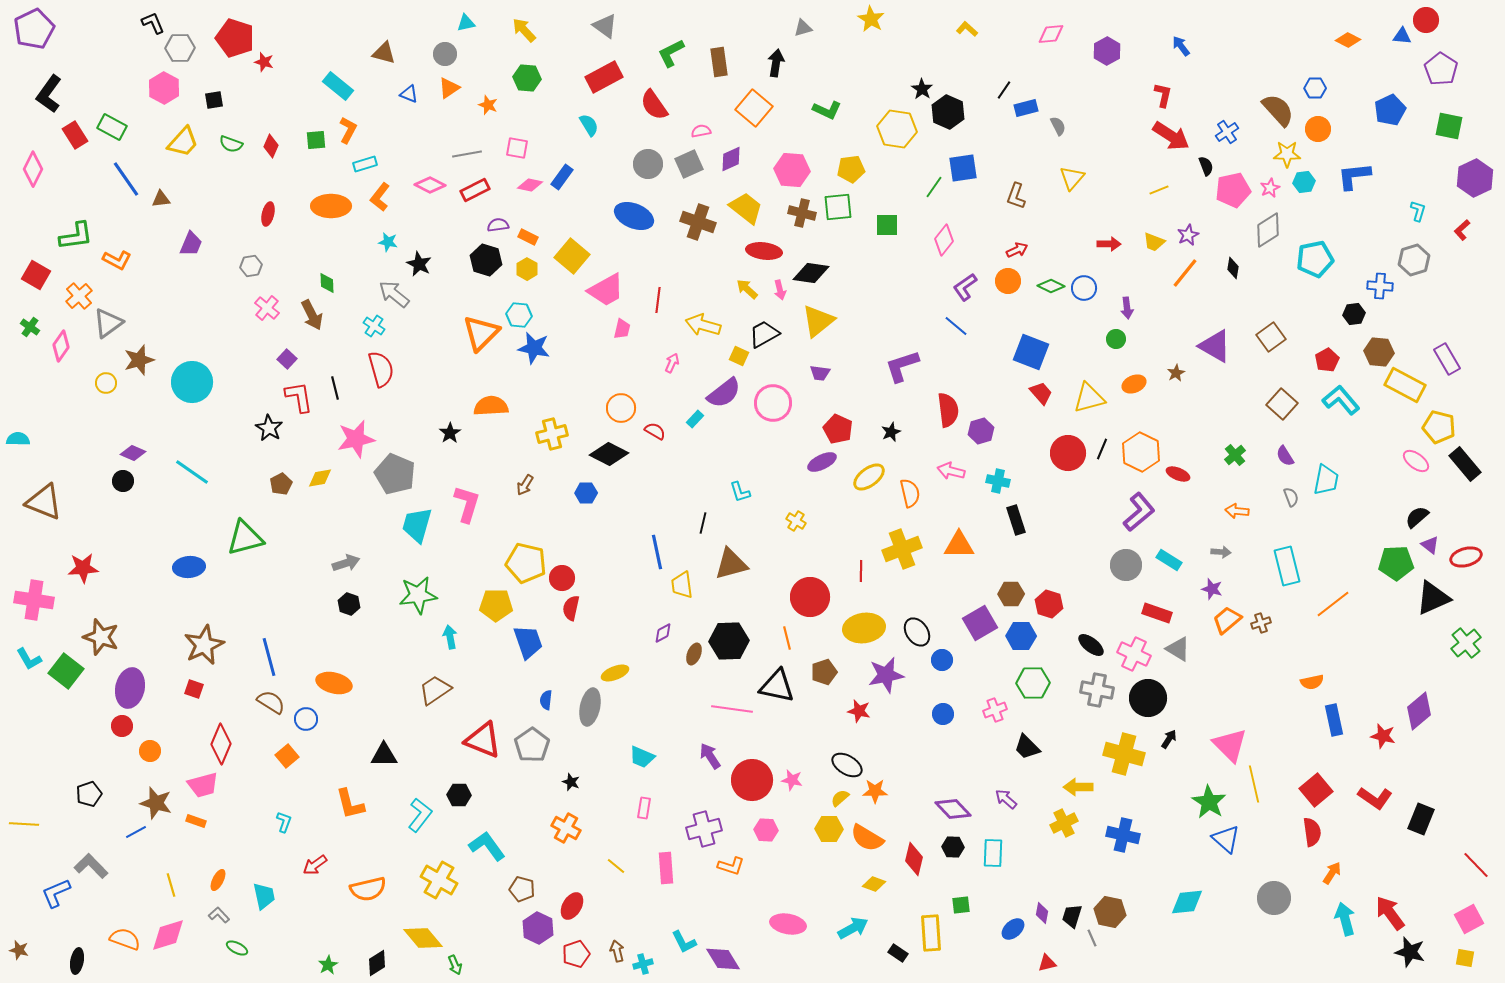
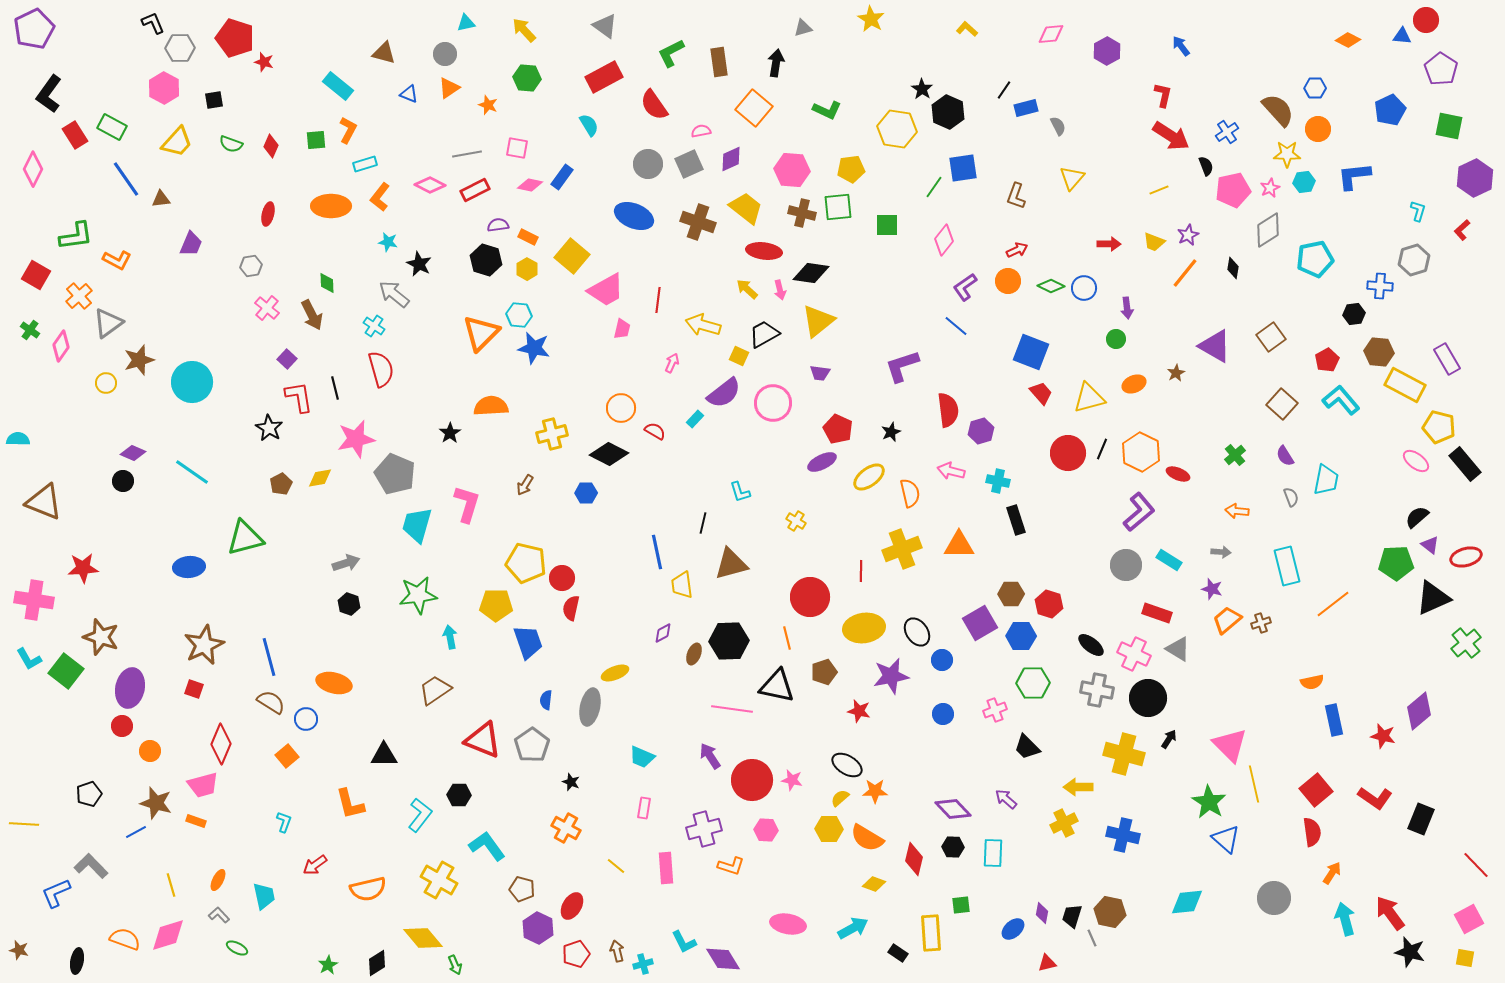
yellow trapezoid at (183, 142): moved 6 px left
green cross at (30, 327): moved 3 px down
purple star at (886, 675): moved 5 px right, 1 px down
